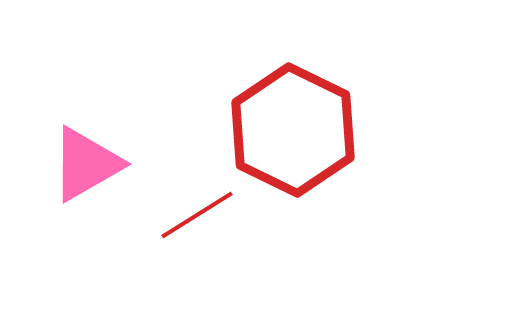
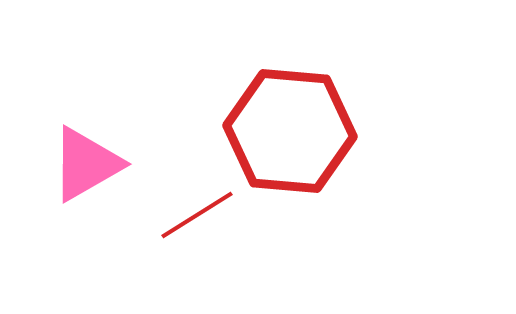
red hexagon: moved 3 px left, 1 px down; rotated 21 degrees counterclockwise
